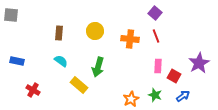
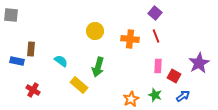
brown rectangle: moved 28 px left, 16 px down
